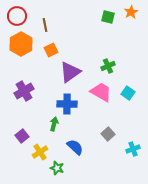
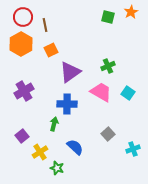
red circle: moved 6 px right, 1 px down
